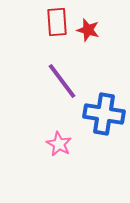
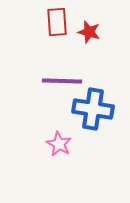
red star: moved 1 px right, 2 px down
purple line: rotated 51 degrees counterclockwise
blue cross: moved 11 px left, 5 px up
